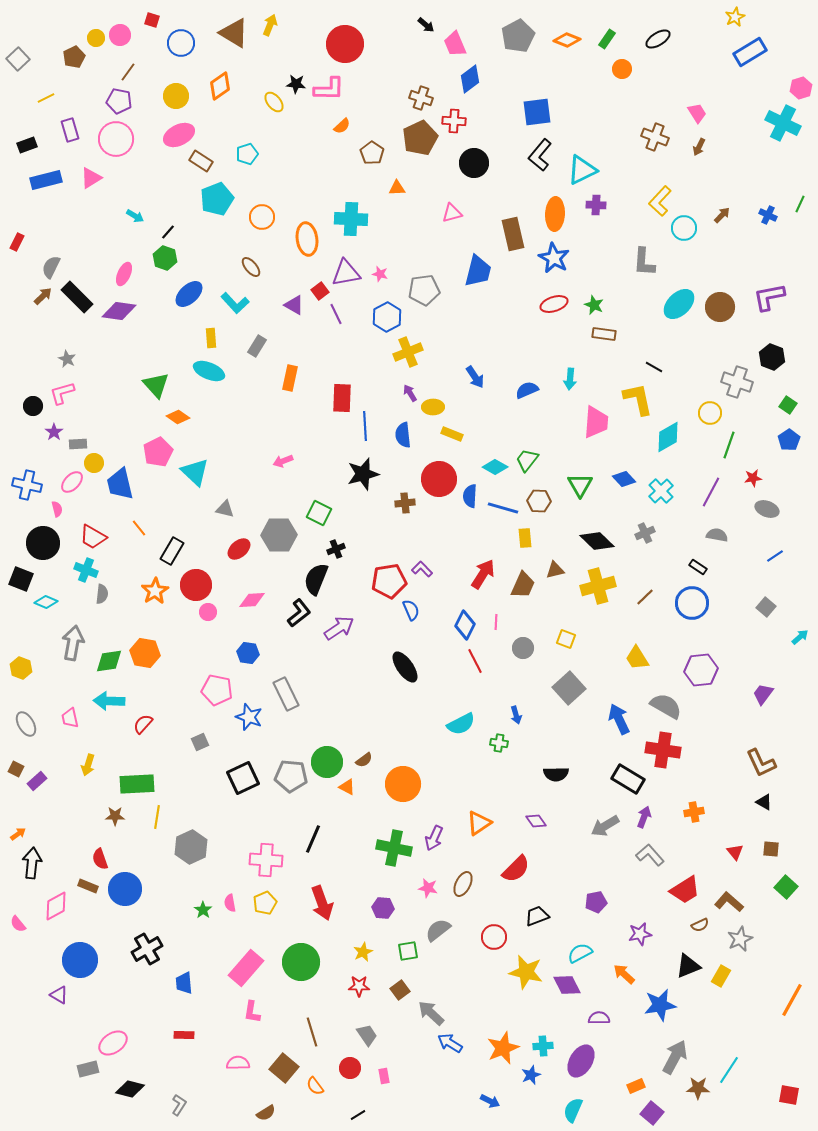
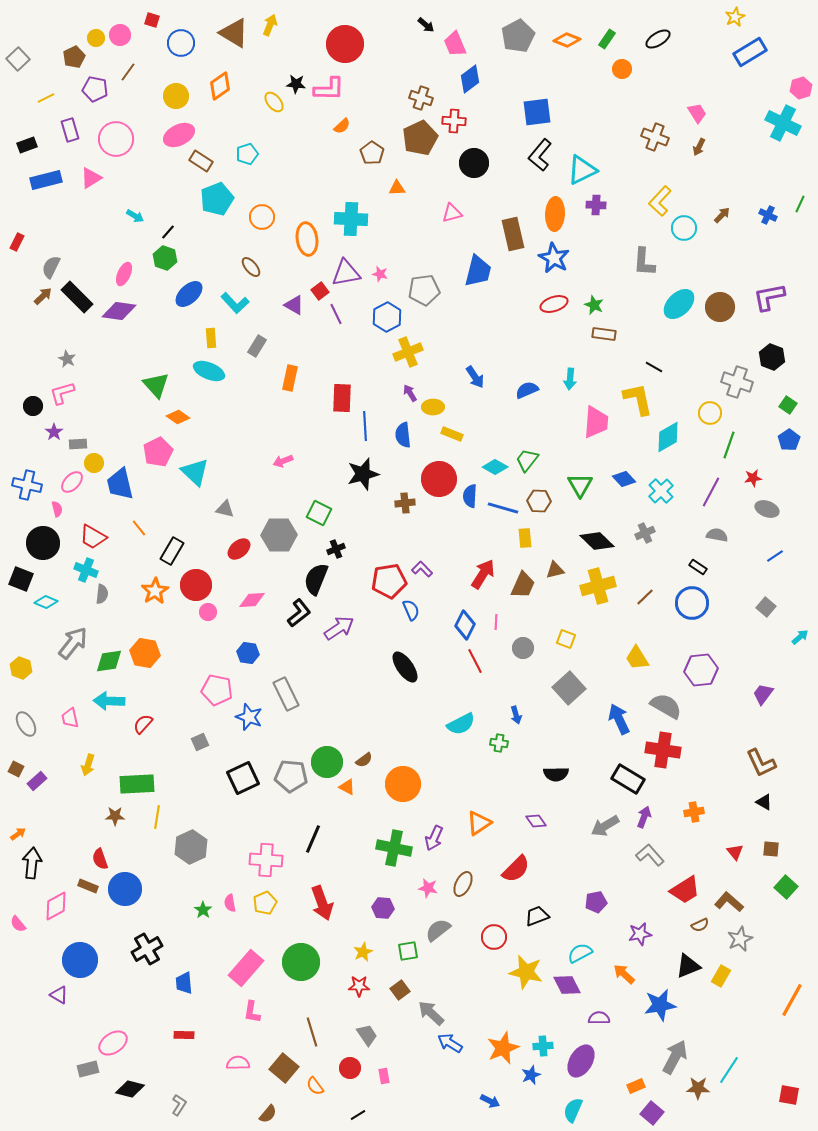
purple pentagon at (119, 101): moved 24 px left, 12 px up
gray arrow at (73, 643): rotated 28 degrees clockwise
brown semicircle at (266, 1113): moved 2 px right, 1 px down; rotated 18 degrees counterclockwise
